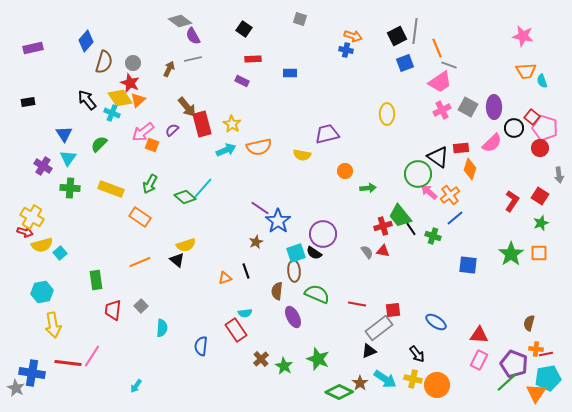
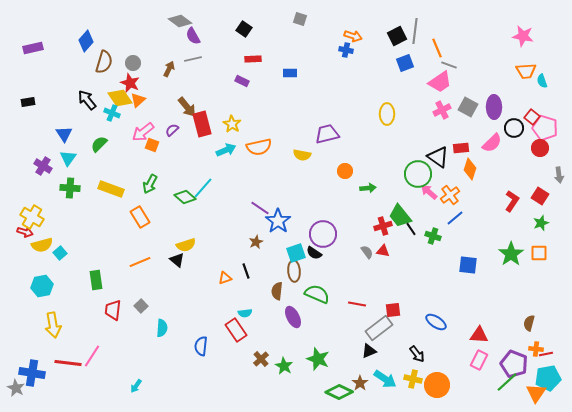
orange rectangle at (140, 217): rotated 25 degrees clockwise
cyan hexagon at (42, 292): moved 6 px up
